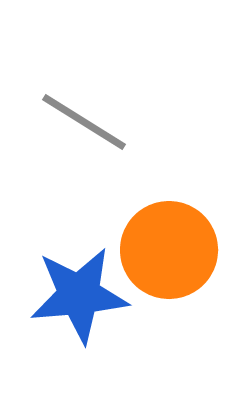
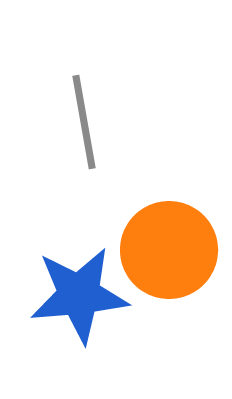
gray line: rotated 48 degrees clockwise
